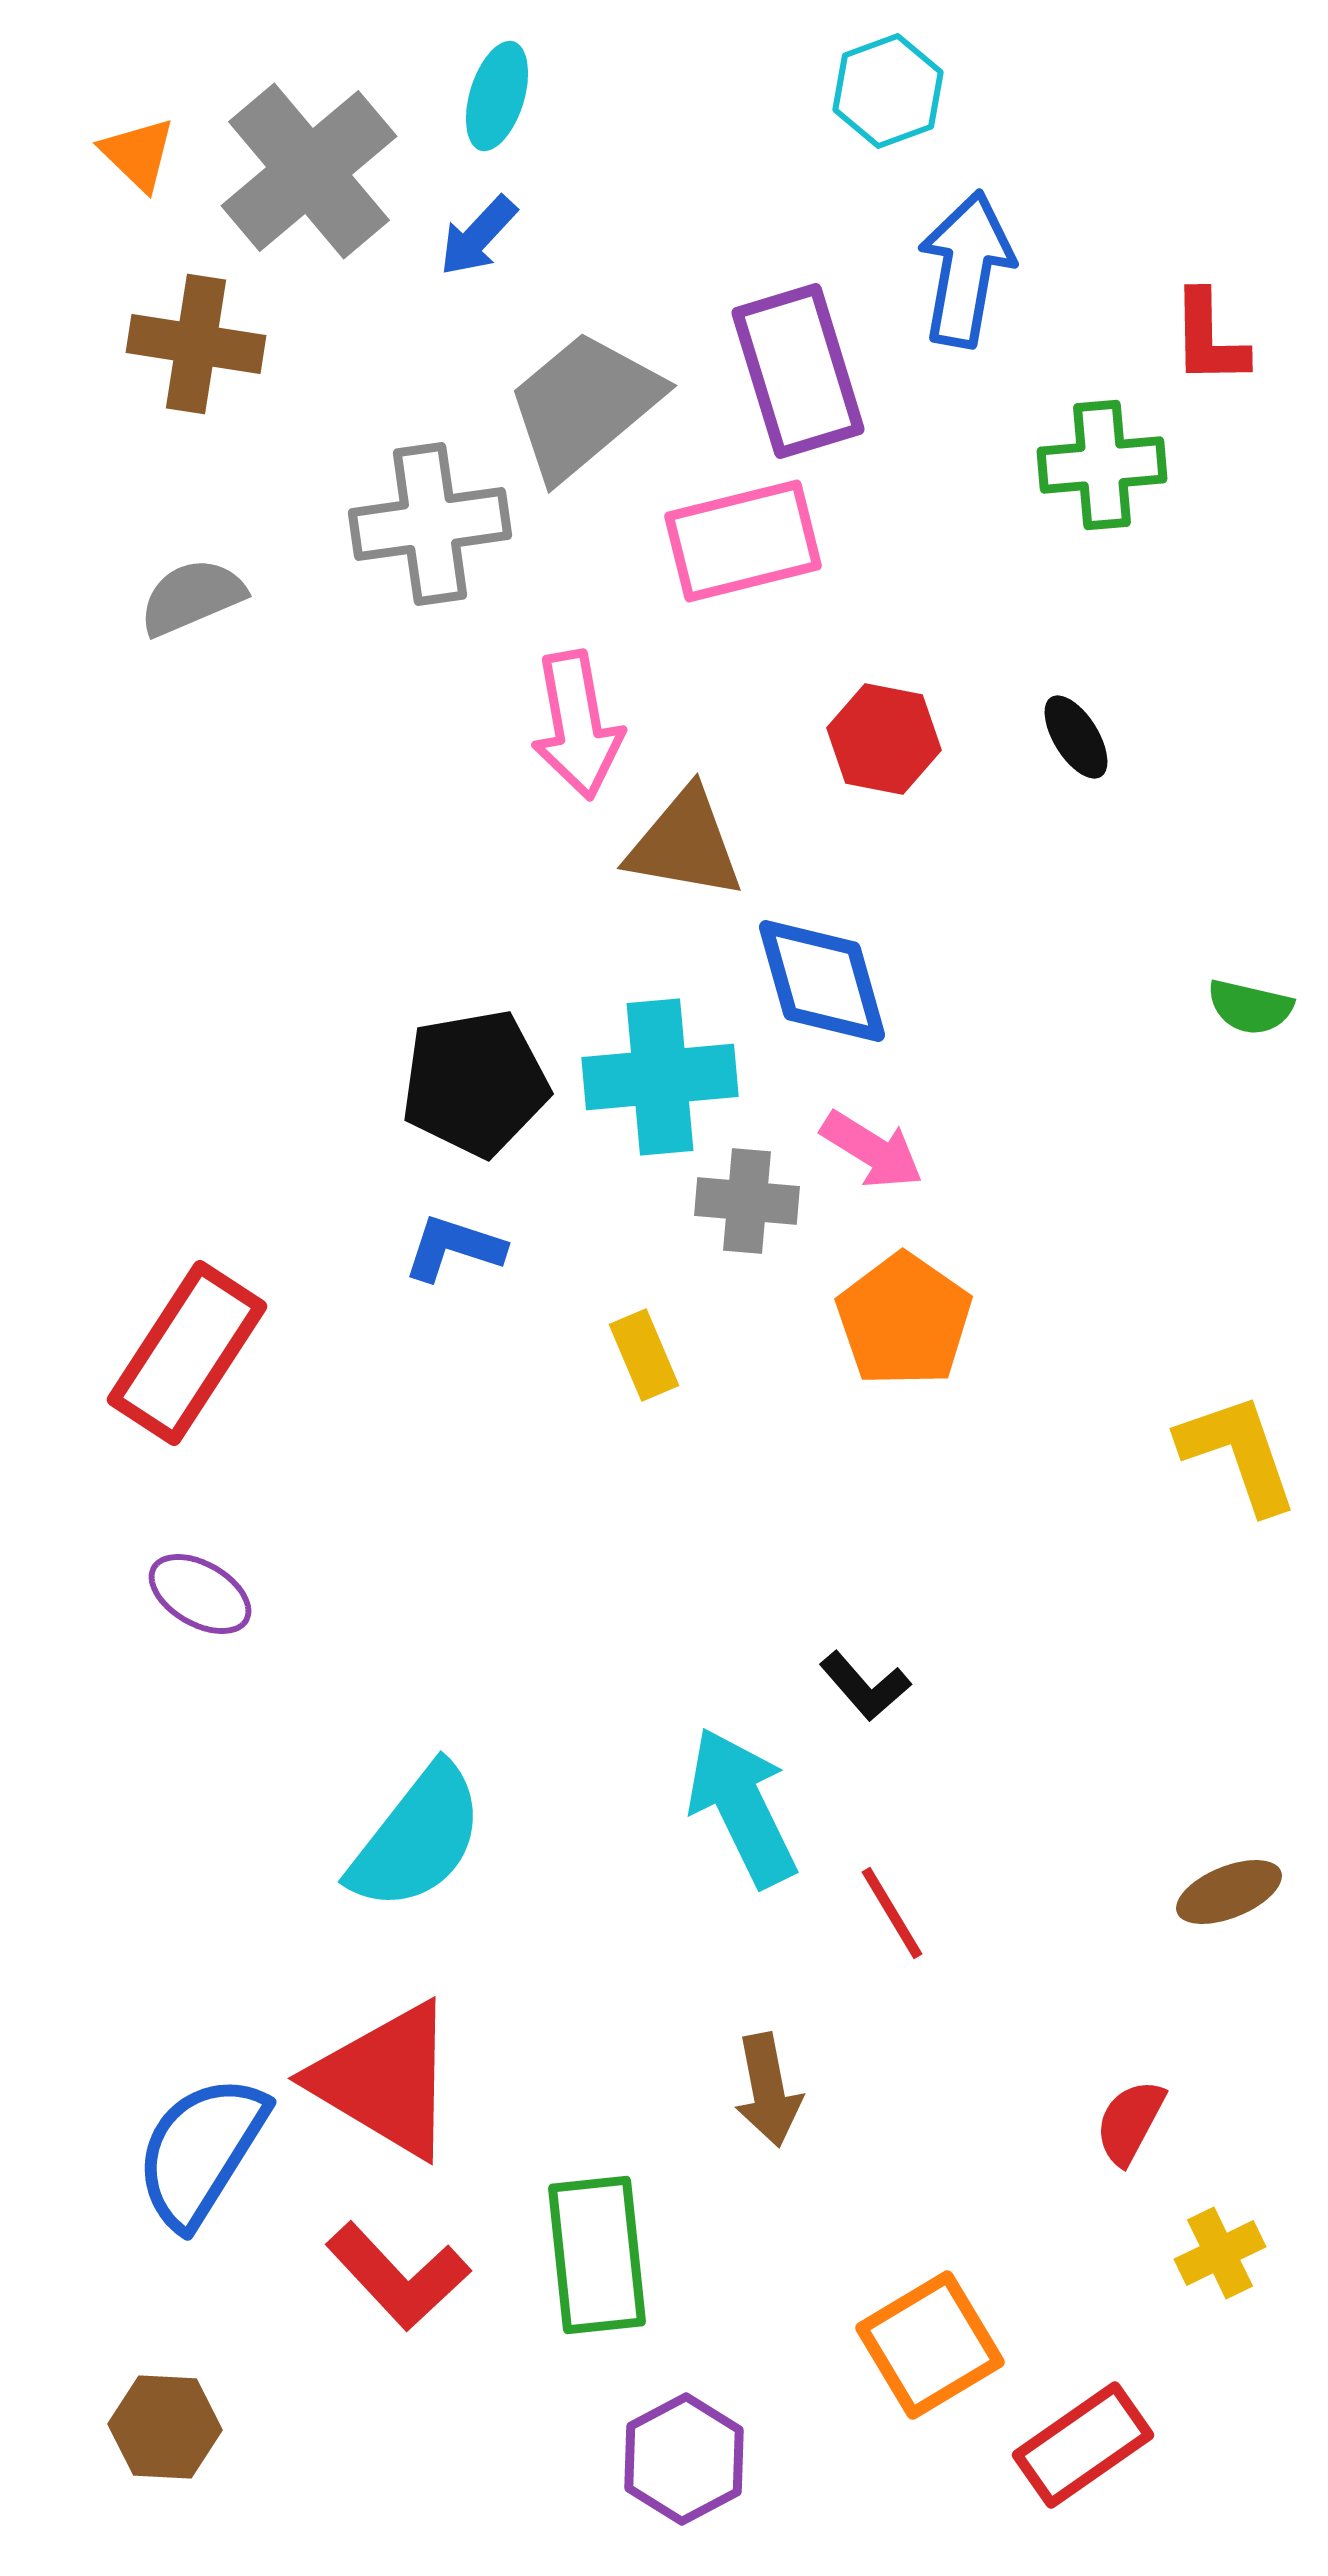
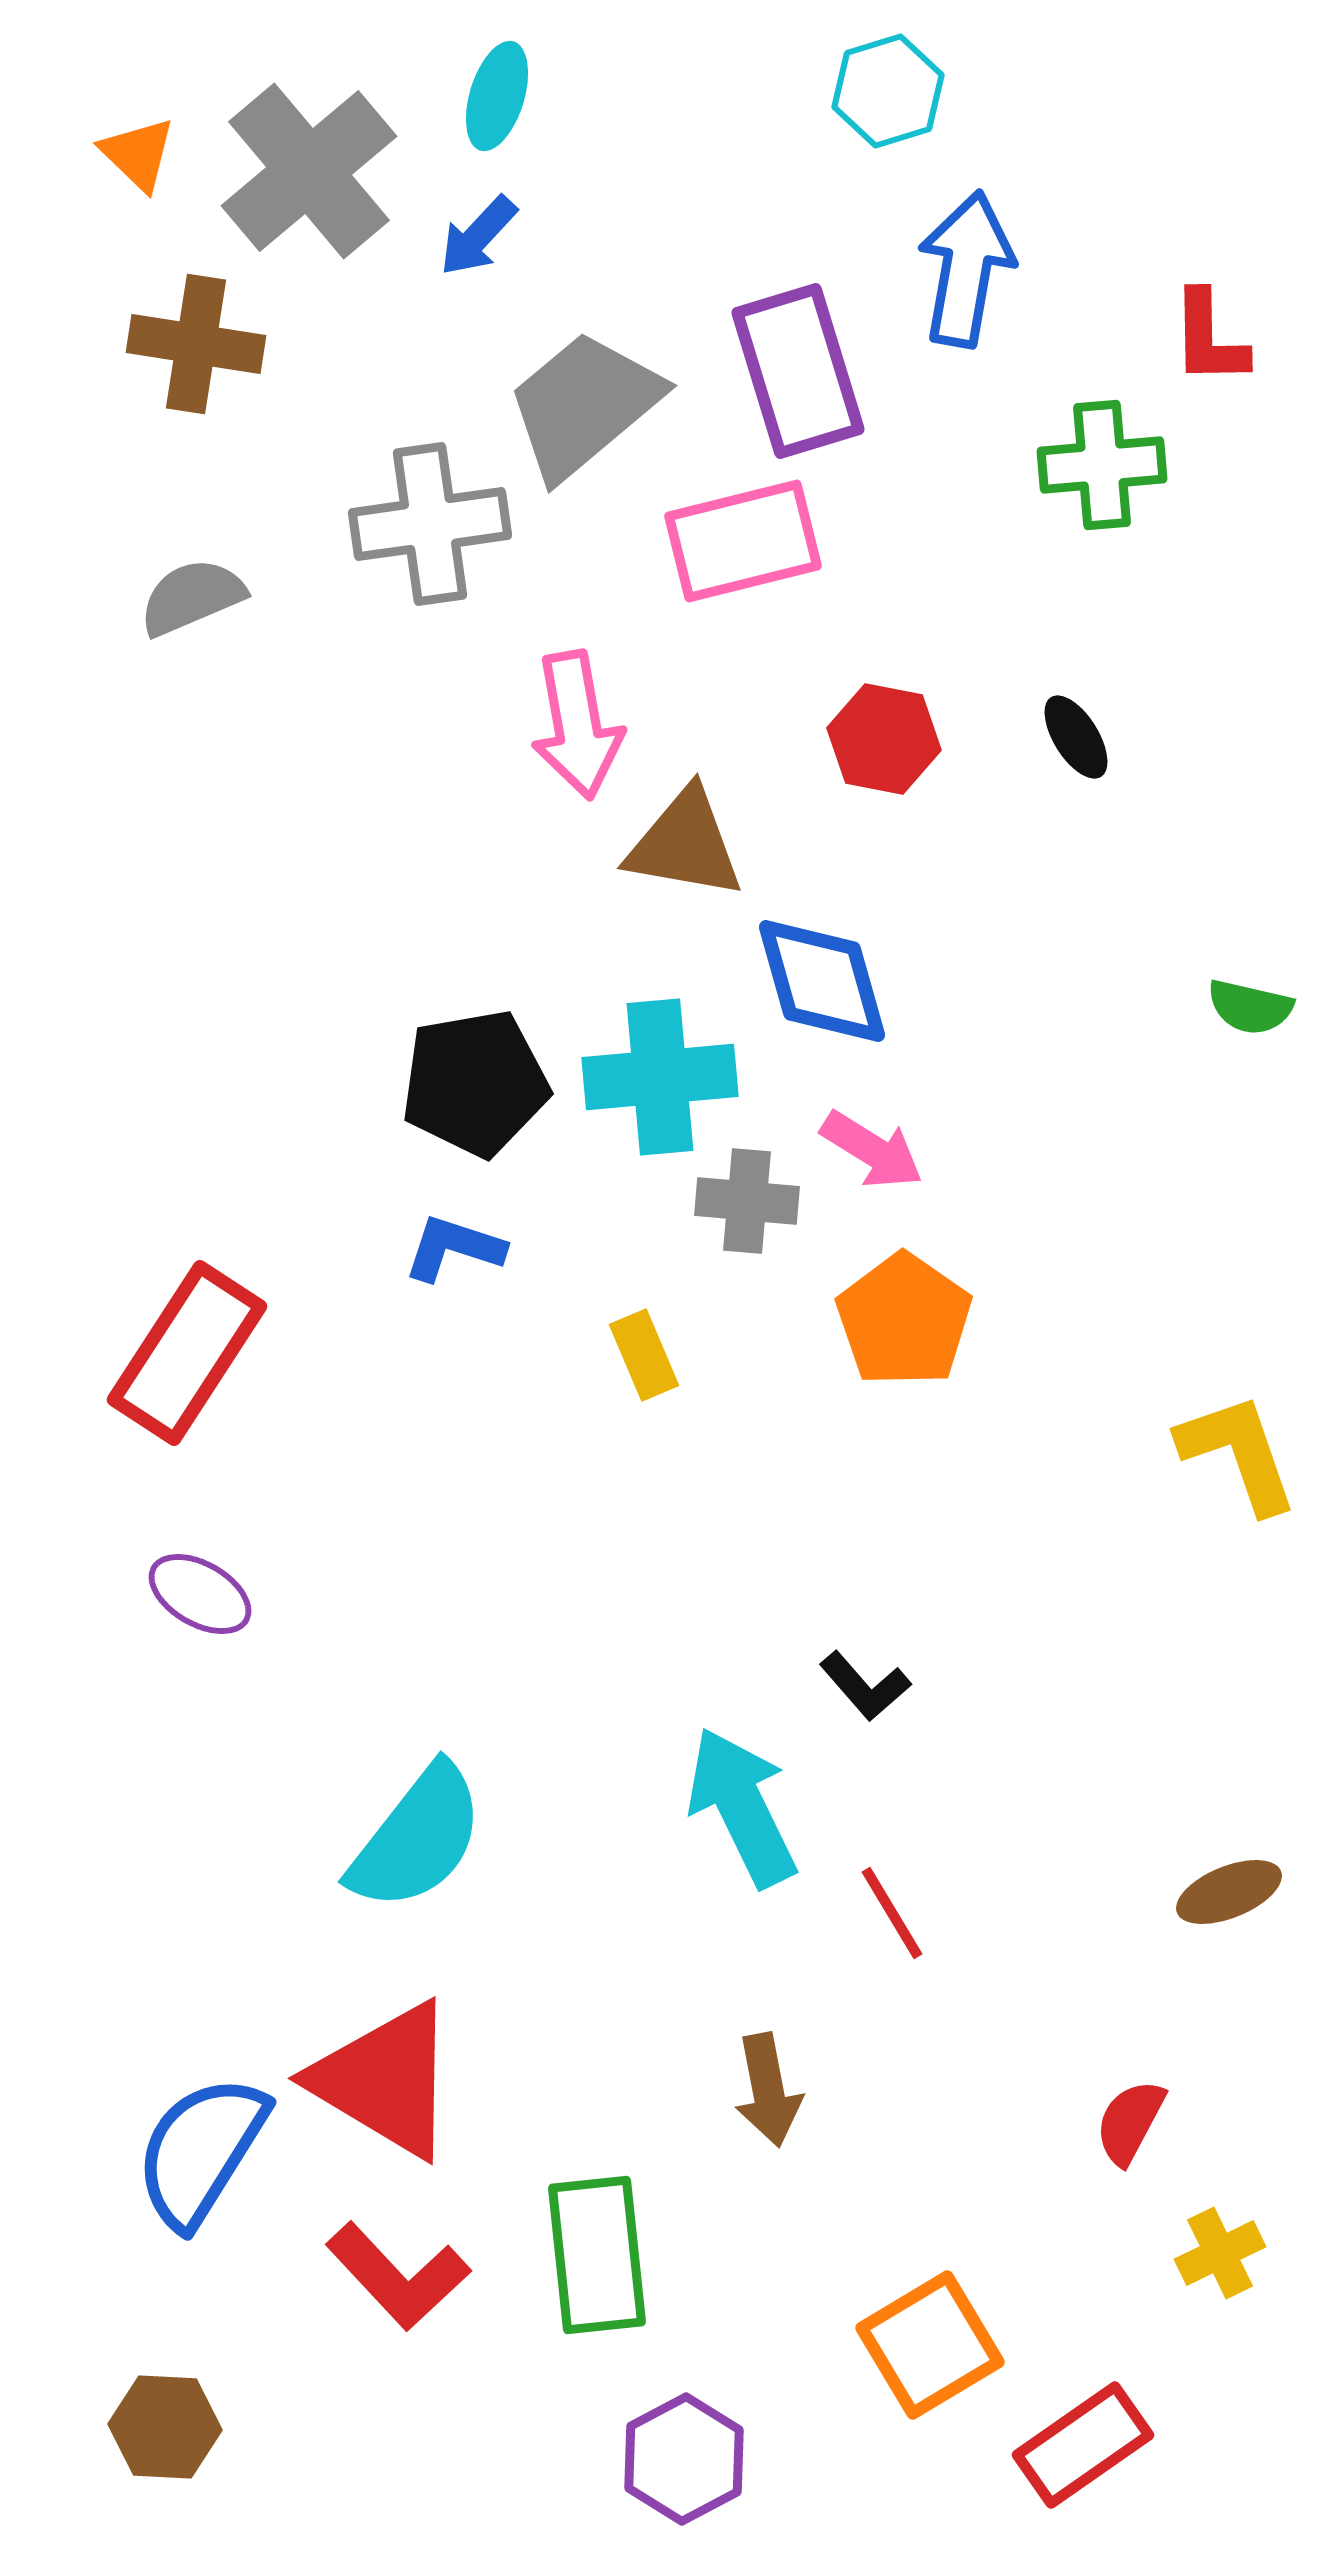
cyan hexagon at (888, 91): rotated 3 degrees clockwise
